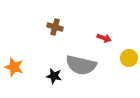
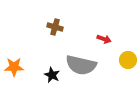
red arrow: moved 1 px down
yellow circle: moved 1 px left, 2 px down
orange star: rotated 18 degrees counterclockwise
black star: moved 2 px left, 1 px up; rotated 14 degrees clockwise
